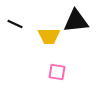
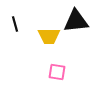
black line: rotated 49 degrees clockwise
